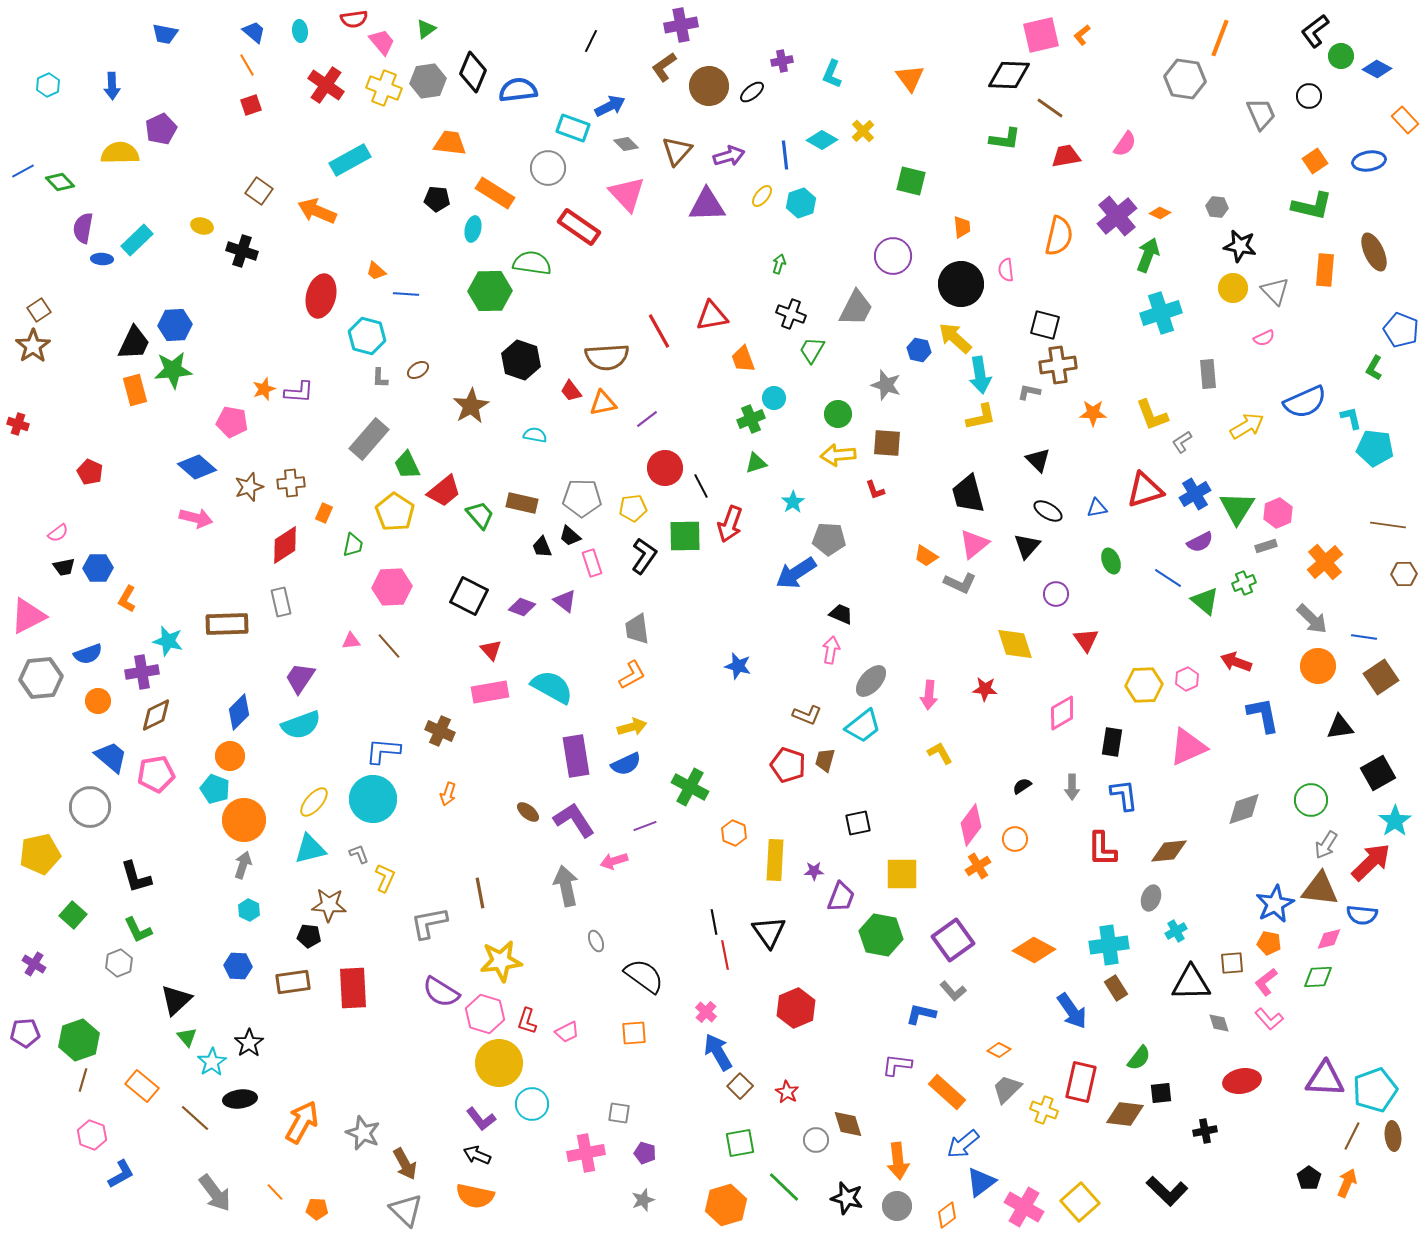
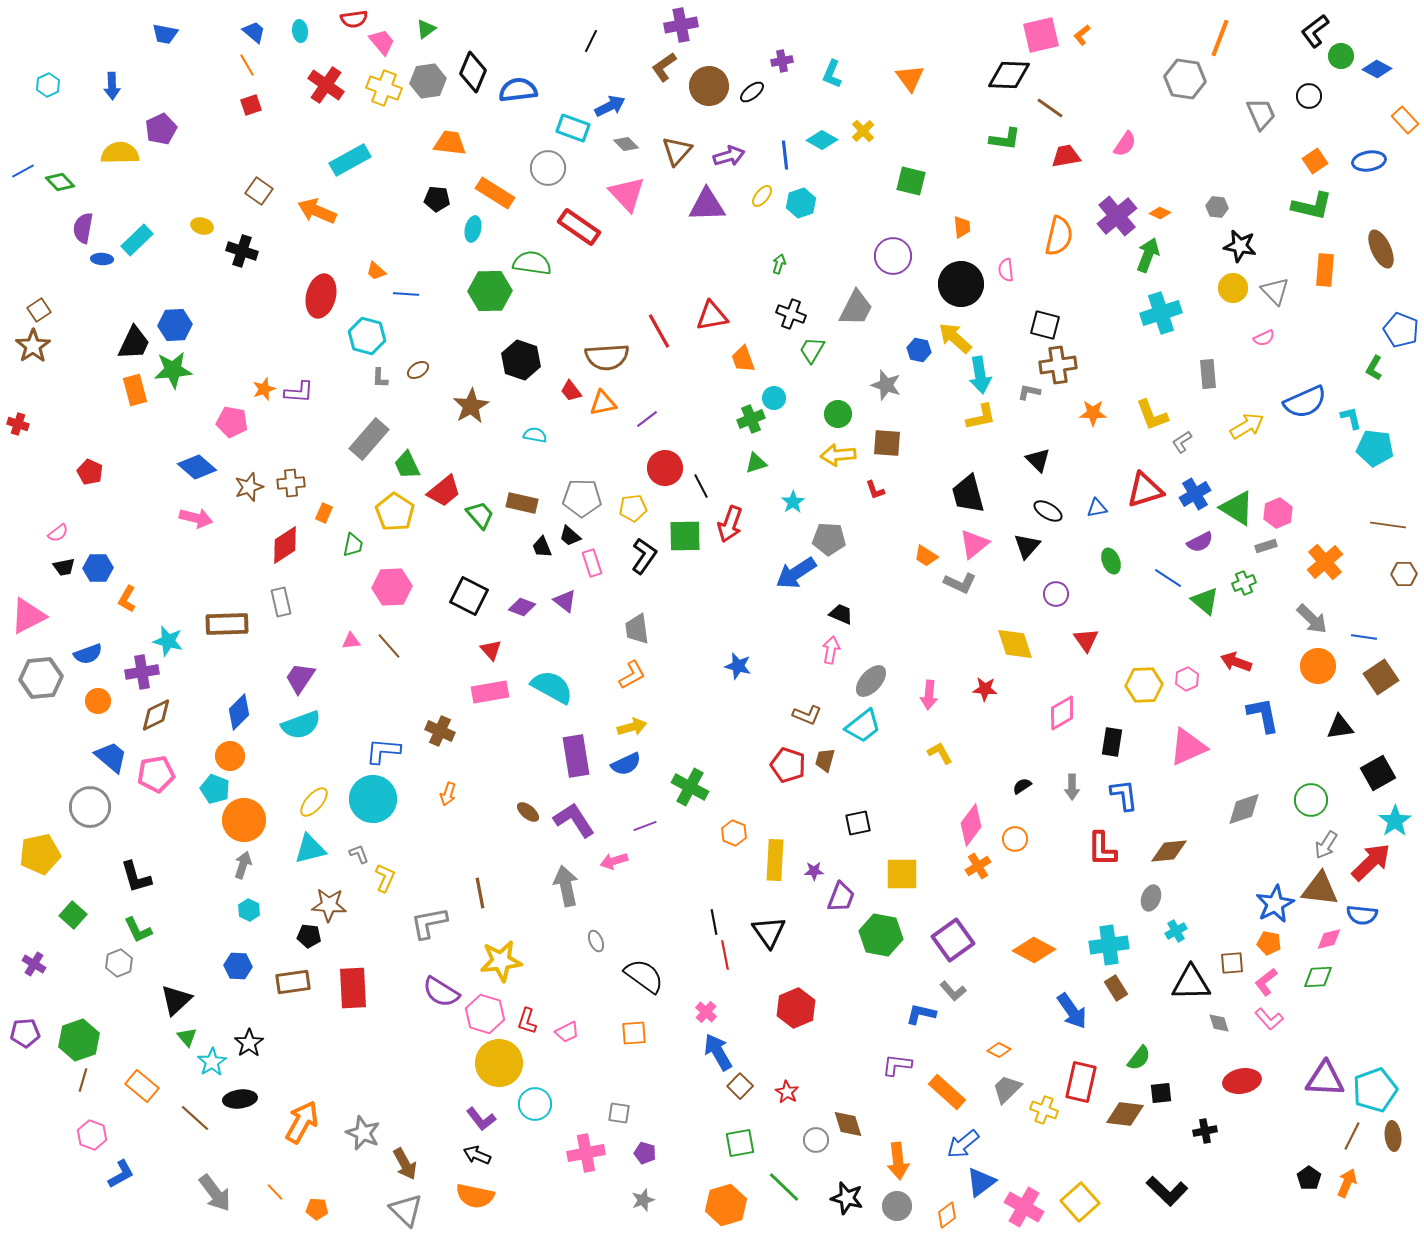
brown ellipse at (1374, 252): moved 7 px right, 3 px up
green triangle at (1237, 508): rotated 30 degrees counterclockwise
cyan circle at (532, 1104): moved 3 px right
